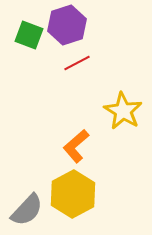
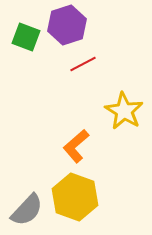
green square: moved 3 px left, 2 px down
red line: moved 6 px right, 1 px down
yellow star: moved 1 px right
yellow hexagon: moved 2 px right, 3 px down; rotated 12 degrees counterclockwise
